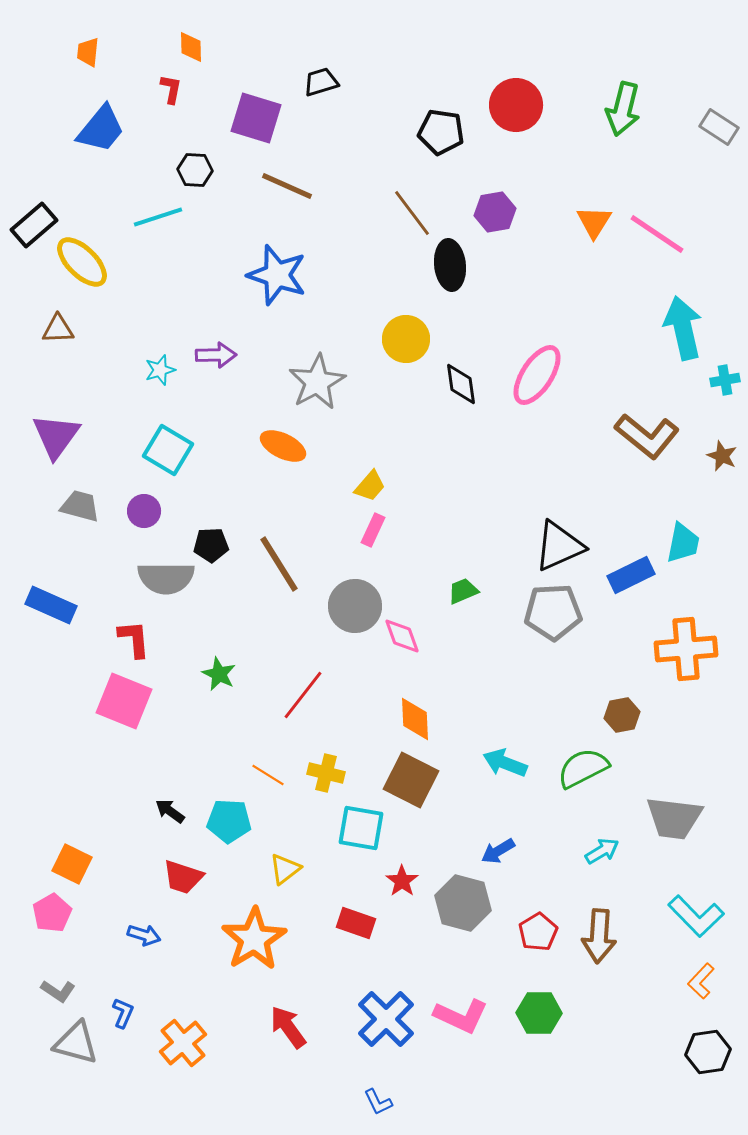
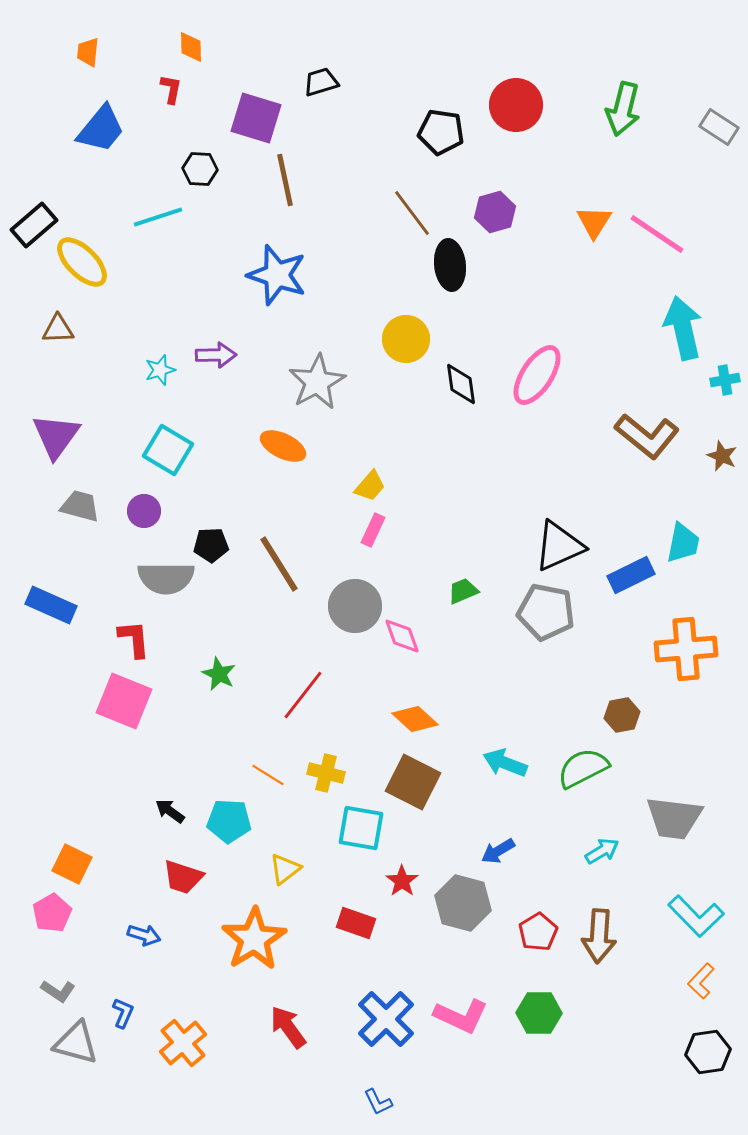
black hexagon at (195, 170): moved 5 px right, 1 px up
brown line at (287, 186): moved 2 px left, 6 px up; rotated 54 degrees clockwise
purple hexagon at (495, 212): rotated 6 degrees counterclockwise
gray pentagon at (553, 612): moved 7 px left; rotated 14 degrees clockwise
orange diamond at (415, 719): rotated 45 degrees counterclockwise
brown square at (411, 780): moved 2 px right, 2 px down
